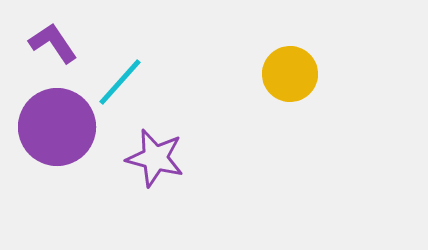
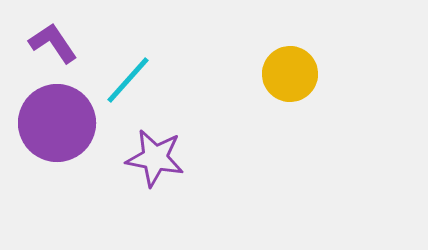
cyan line: moved 8 px right, 2 px up
purple circle: moved 4 px up
purple star: rotated 4 degrees counterclockwise
